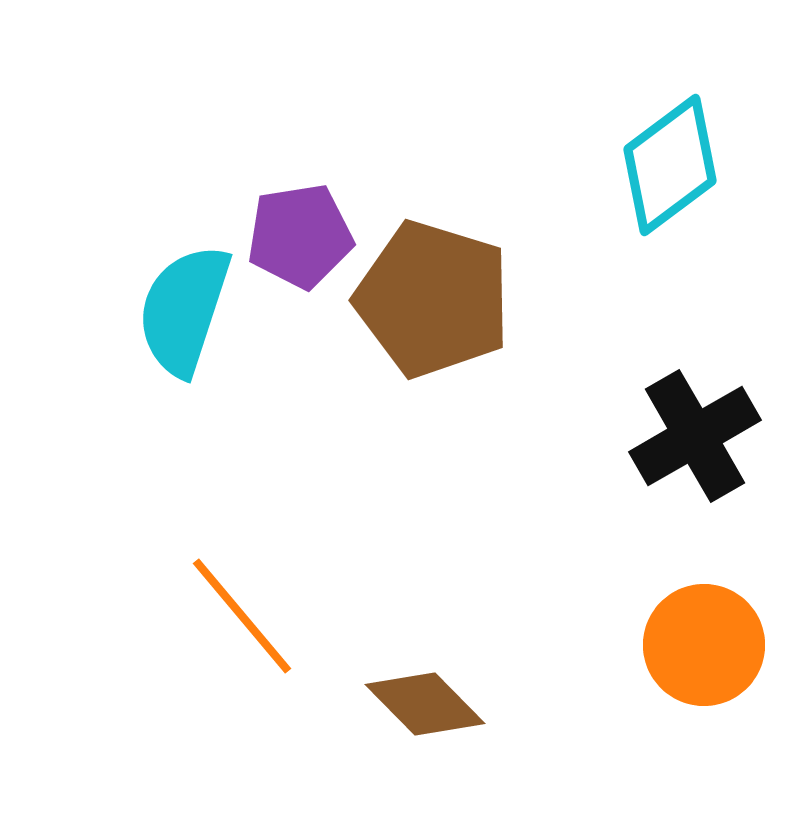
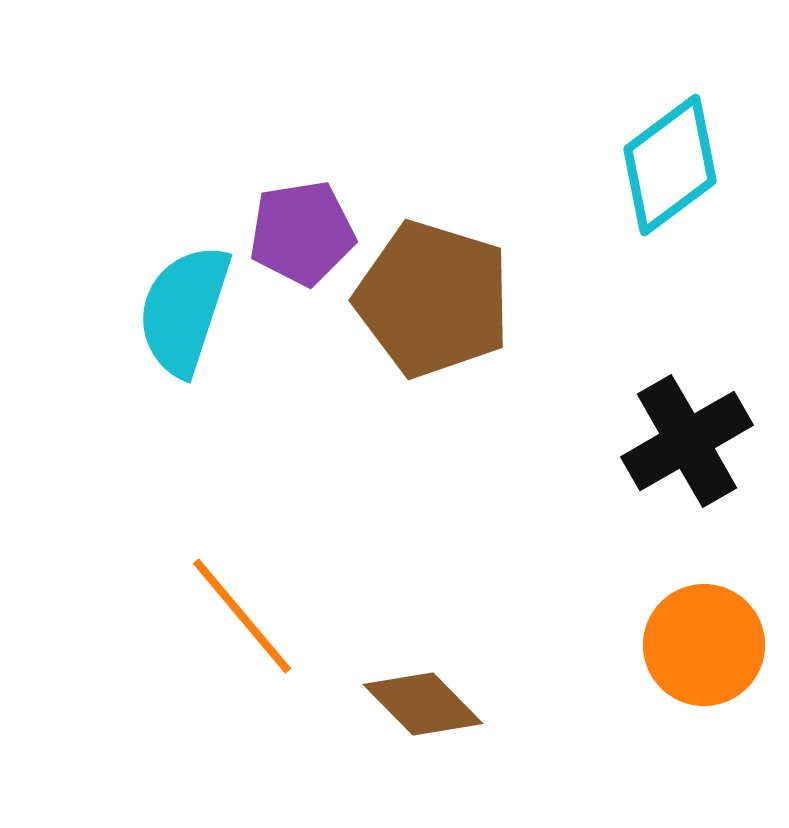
purple pentagon: moved 2 px right, 3 px up
black cross: moved 8 px left, 5 px down
brown diamond: moved 2 px left
